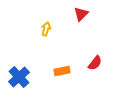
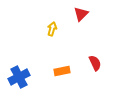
yellow arrow: moved 6 px right
red semicircle: rotated 63 degrees counterclockwise
blue cross: rotated 15 degrees clockwise
